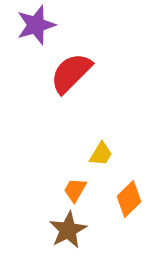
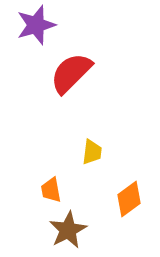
yellow trapezoid: moved 9 px left, 2 px up; rotated 24 degrees counterclockwise
orange trapezoid: moved 24 px left; rotated 40 degrees counterclockwise
orange diamond: rotated 9 degrees clockwise
